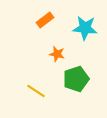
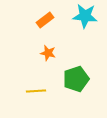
cyan star: moved 12 px up
orange star: moved 9 px left, 1 px up
yellow line: rotated 36 degrees counterclockwise
